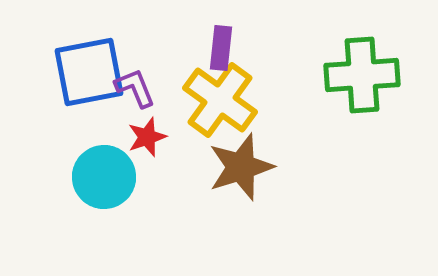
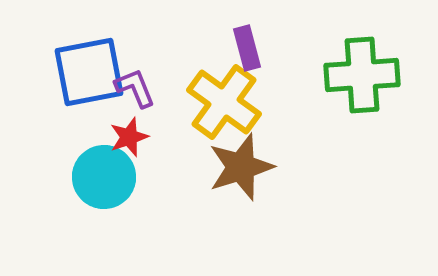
purple rectangle: moved 26 px right; rotated 21 degrees counterclockwise
yellow cross: moved 4 px right, 2 px down
red star: moved 18 px left
